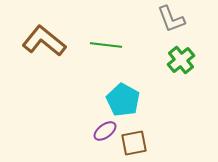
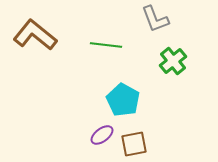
gray L-shape: moved 16 px left
brown L-shape: moved 9 px left, 6 px up
green cross: moved 8 px left, 1 px down
purple ellipse: moved 3 px left, 4 px down
brown square: moved 1 px down
